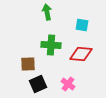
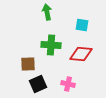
pink cross: rotated 24 degrees counterclockwise
